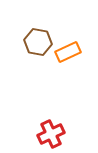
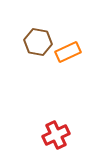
red cross: moved 5 px right, 1 px down
